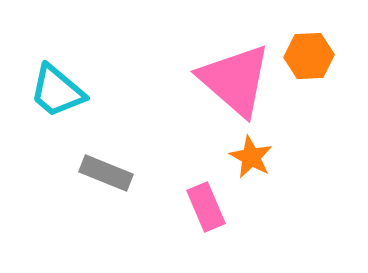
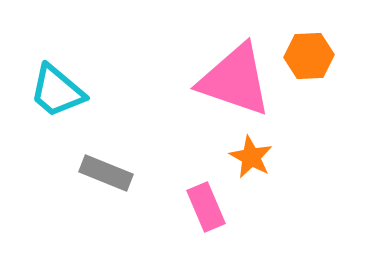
pink triangle: rotated 22 degrees counterclockwise
